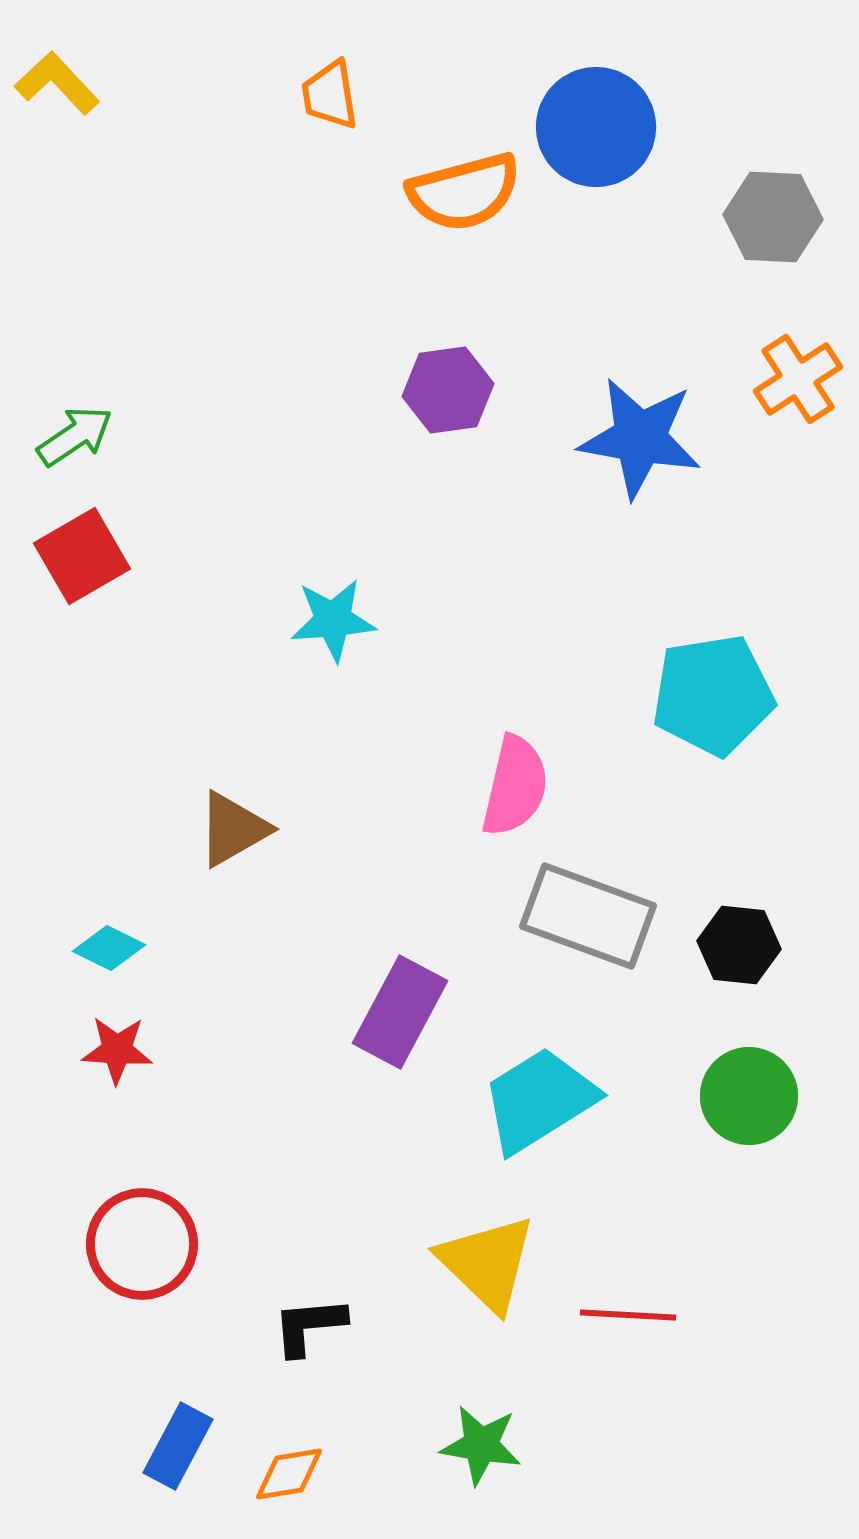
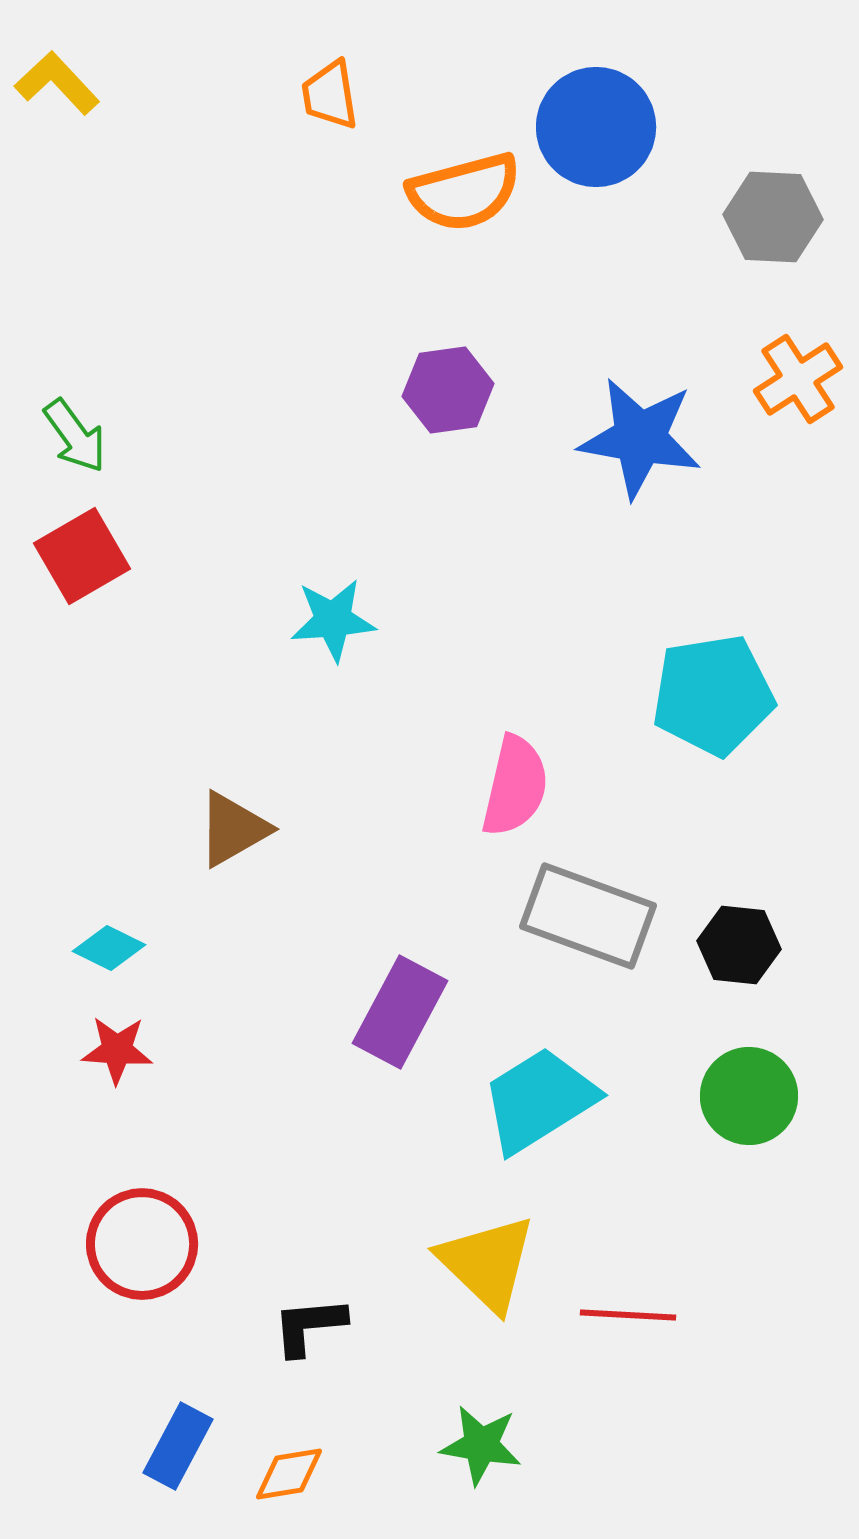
green arrow: rotated 88 degrees clockwise
